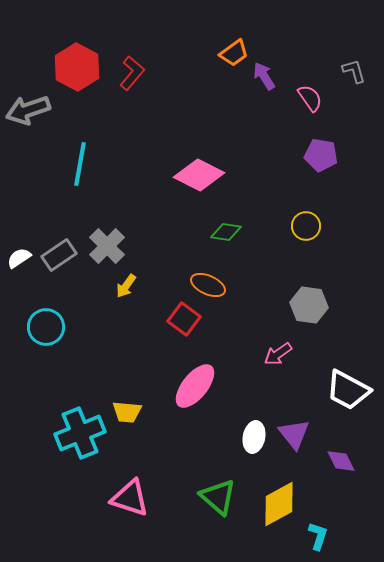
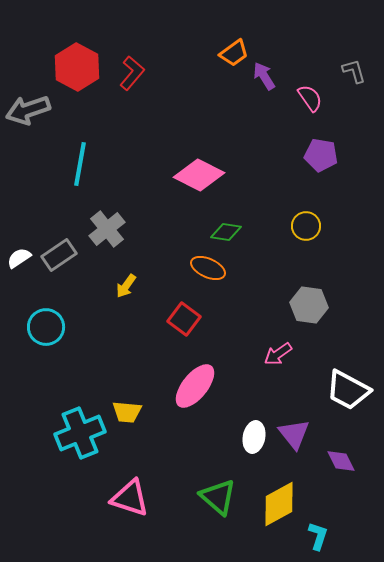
gray cross: moved 17 px up; rotated 6 degrees clockwise
orange ellipse: moved 17 px up
